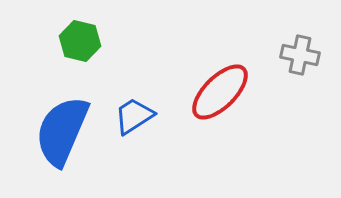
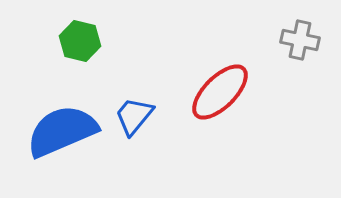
gray cross: moved 15 px up
blue trapezoid: rotated 18 degrees counterclockwise
blue semicircle: rotated 44 degrees clockwise
